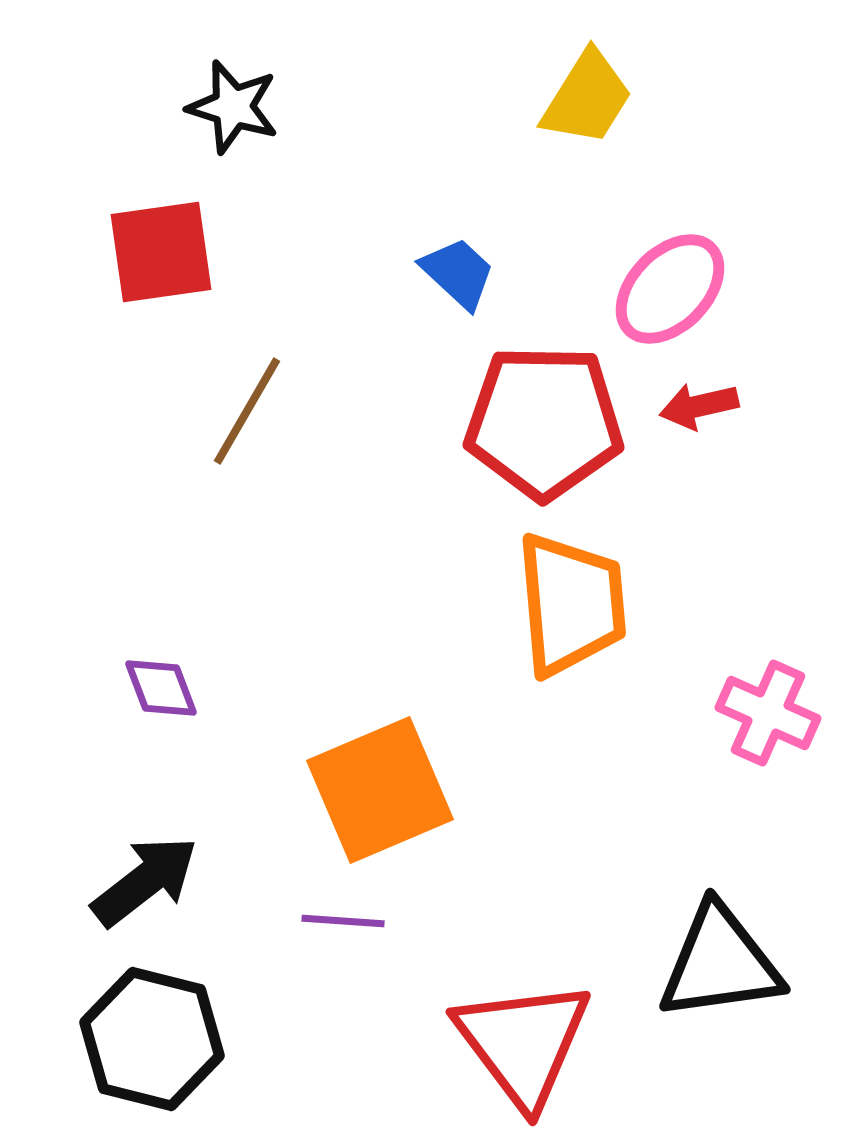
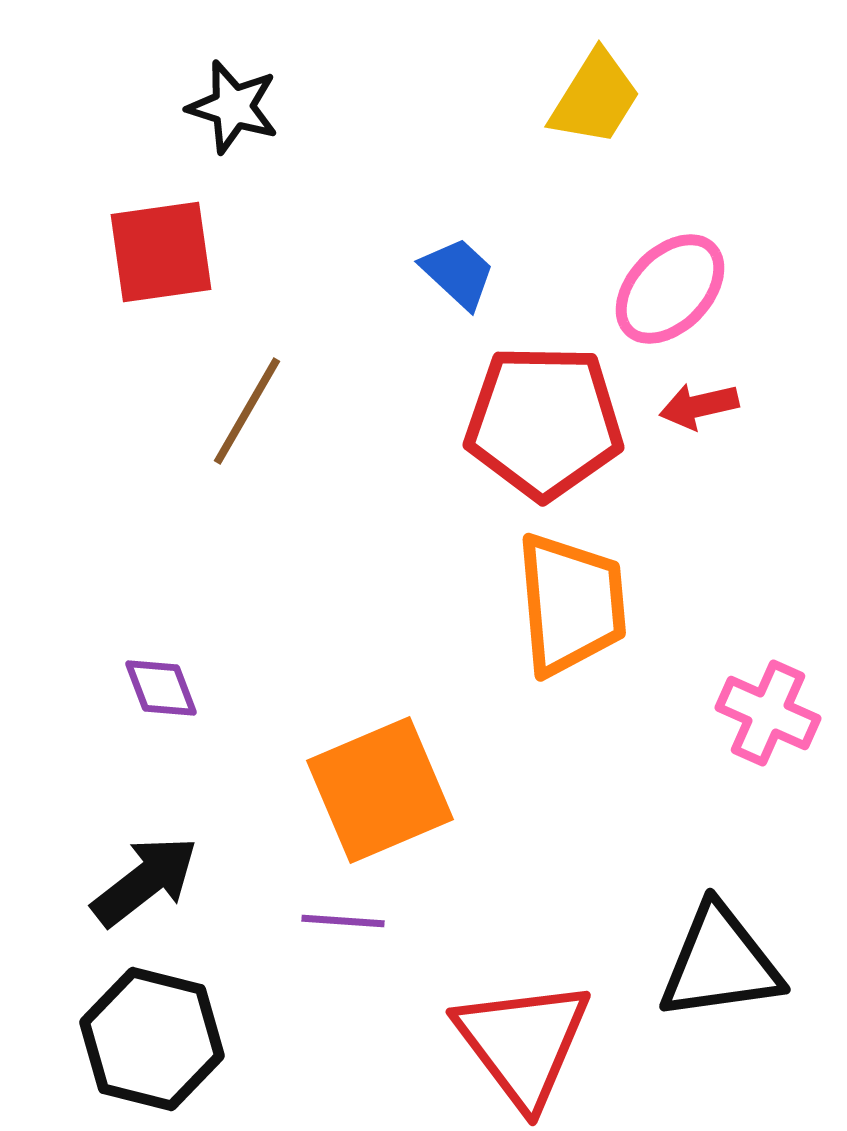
yellow trapezoid: moved 8 px right
